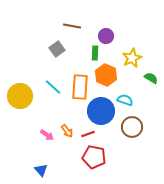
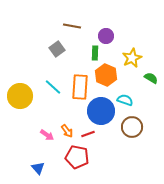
red pentagon: moved 17 px left
blue triangle: moved 3 px left, 2 px up
